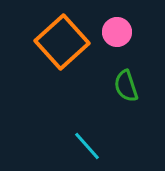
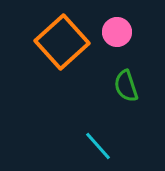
cyan line: moved 11 px right
